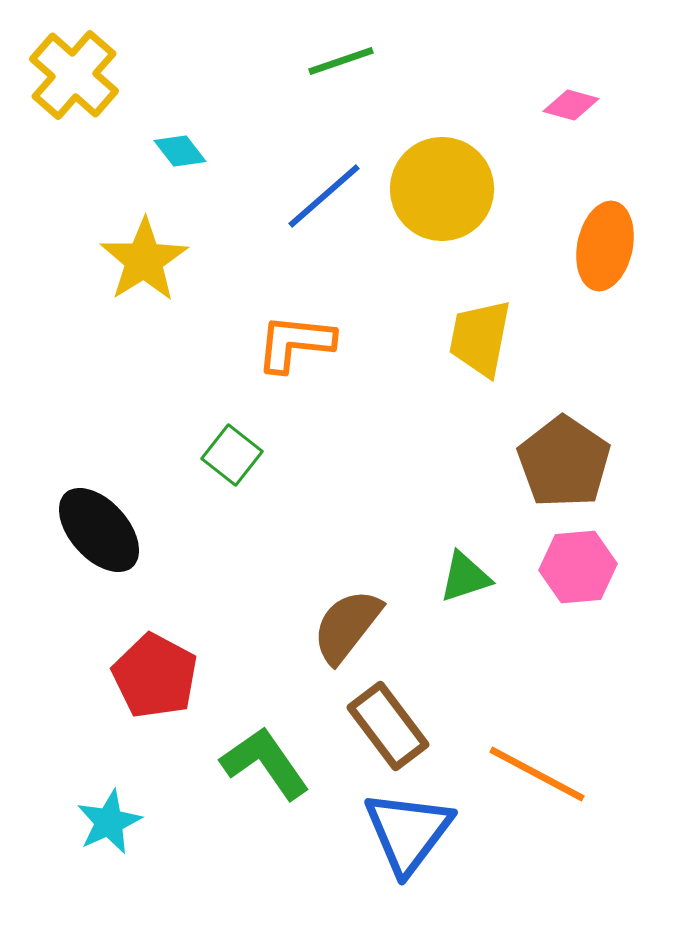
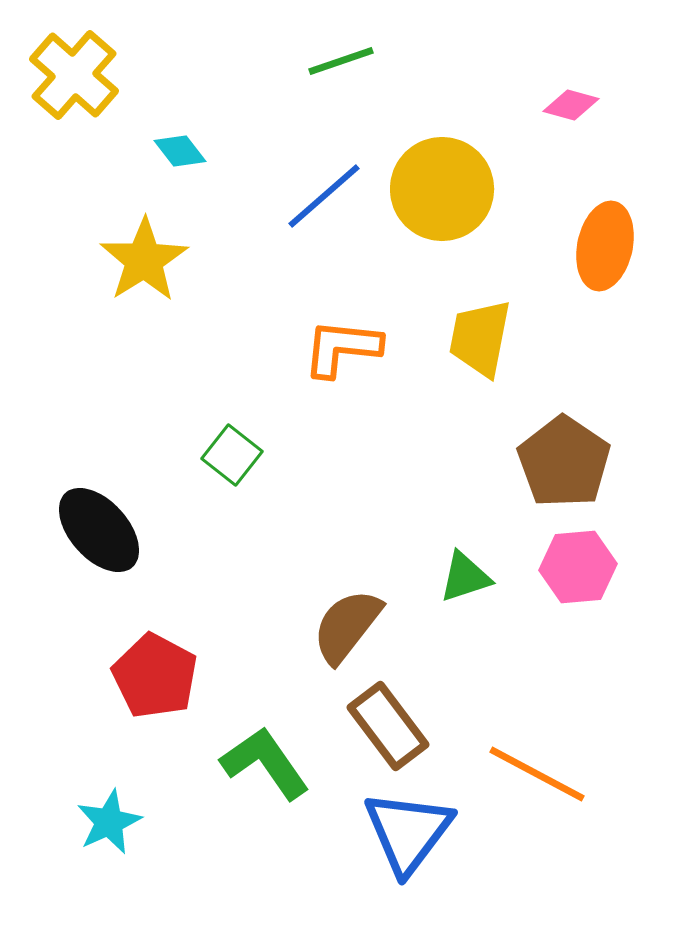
orange L-shape: moved 47 px right, 5 px down
